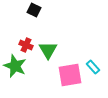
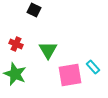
red cross: moved 10 px left, 1 px up
green star: moved 8 px down
